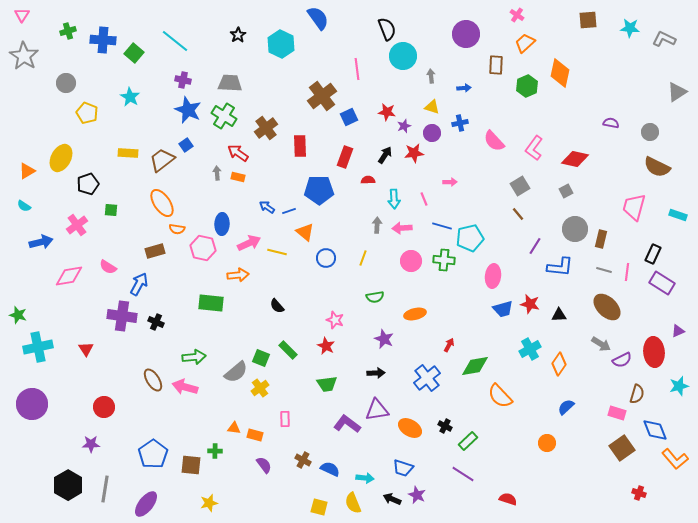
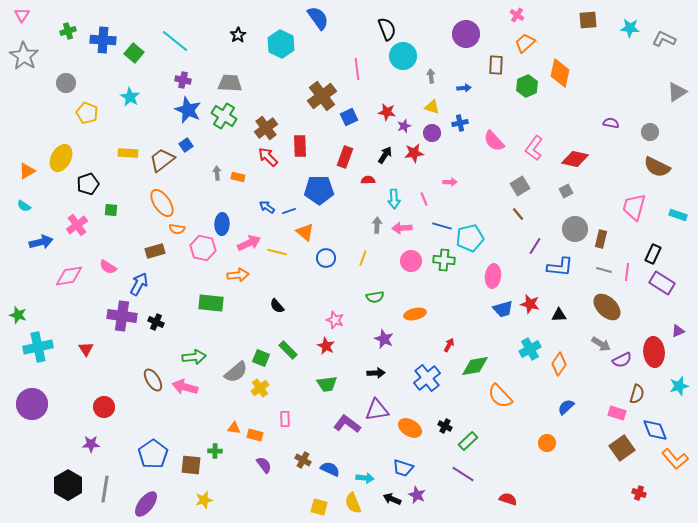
red arrow at (238, 153): moved 30 px right, 4 px down; rotated 10 degrees clockwise
yellow star at (209, 503): moved 5 px left, 3 px up
